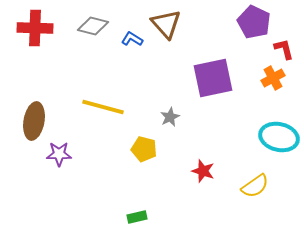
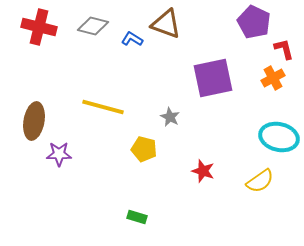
brown triangle: rotated 28 degrees counterclockwise
red cross: moved 4 px right, 1 px up; rotated 12 degrees clockwise
gray star: rotated 18 degrees counterclockwise
yellow semicircle: moved 5 px right, 5 px up
green rectangle: rotated 30 degrees clockwise
